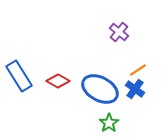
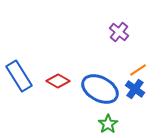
green star: moved 1 px left, 1 px down
